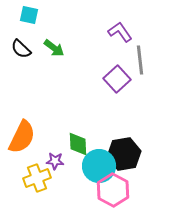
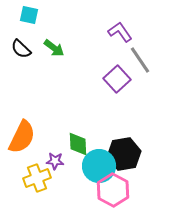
gray line: rotated 28 degrees counterclockwise
